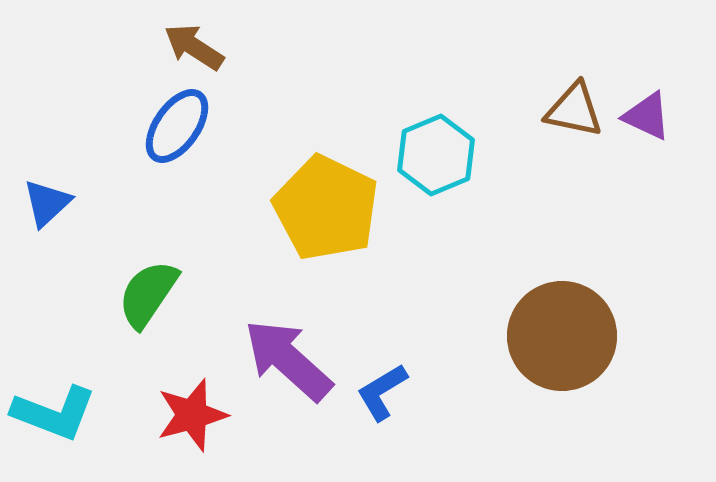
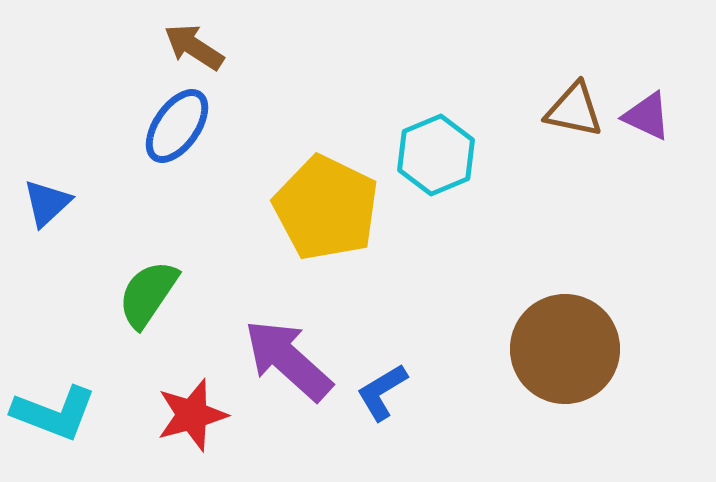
brown circle: moved 3 px right, 13 px down
